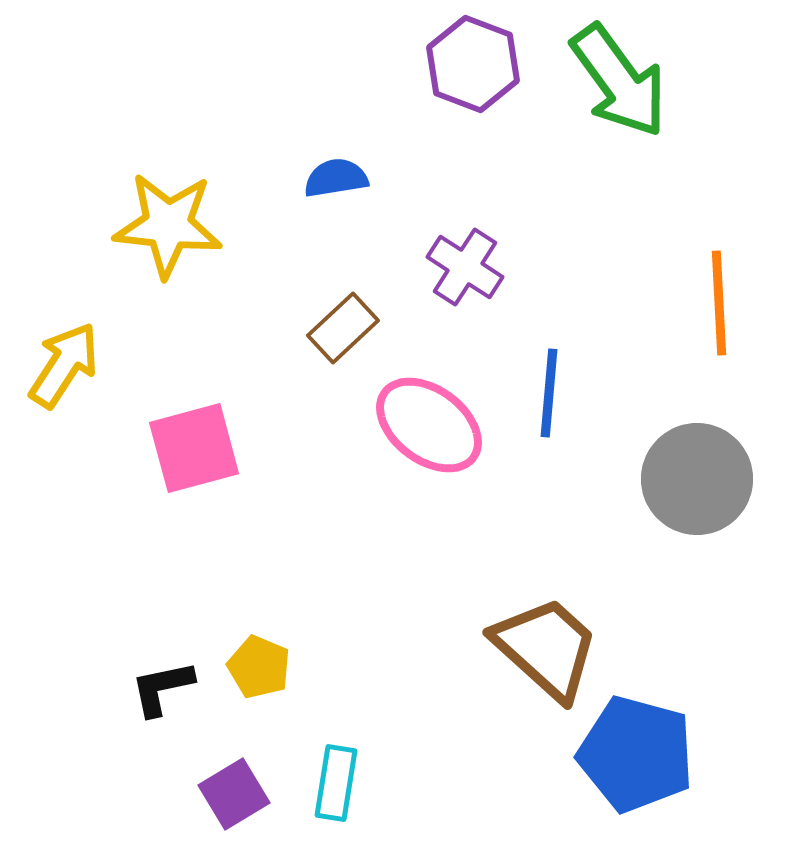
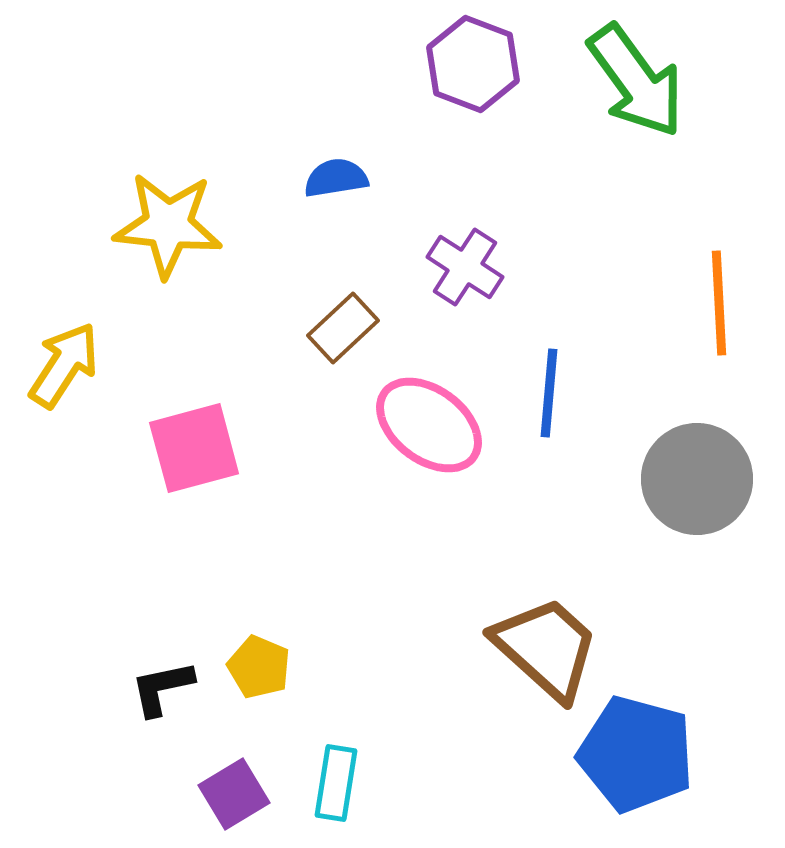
green arrow: moved 17 px right
